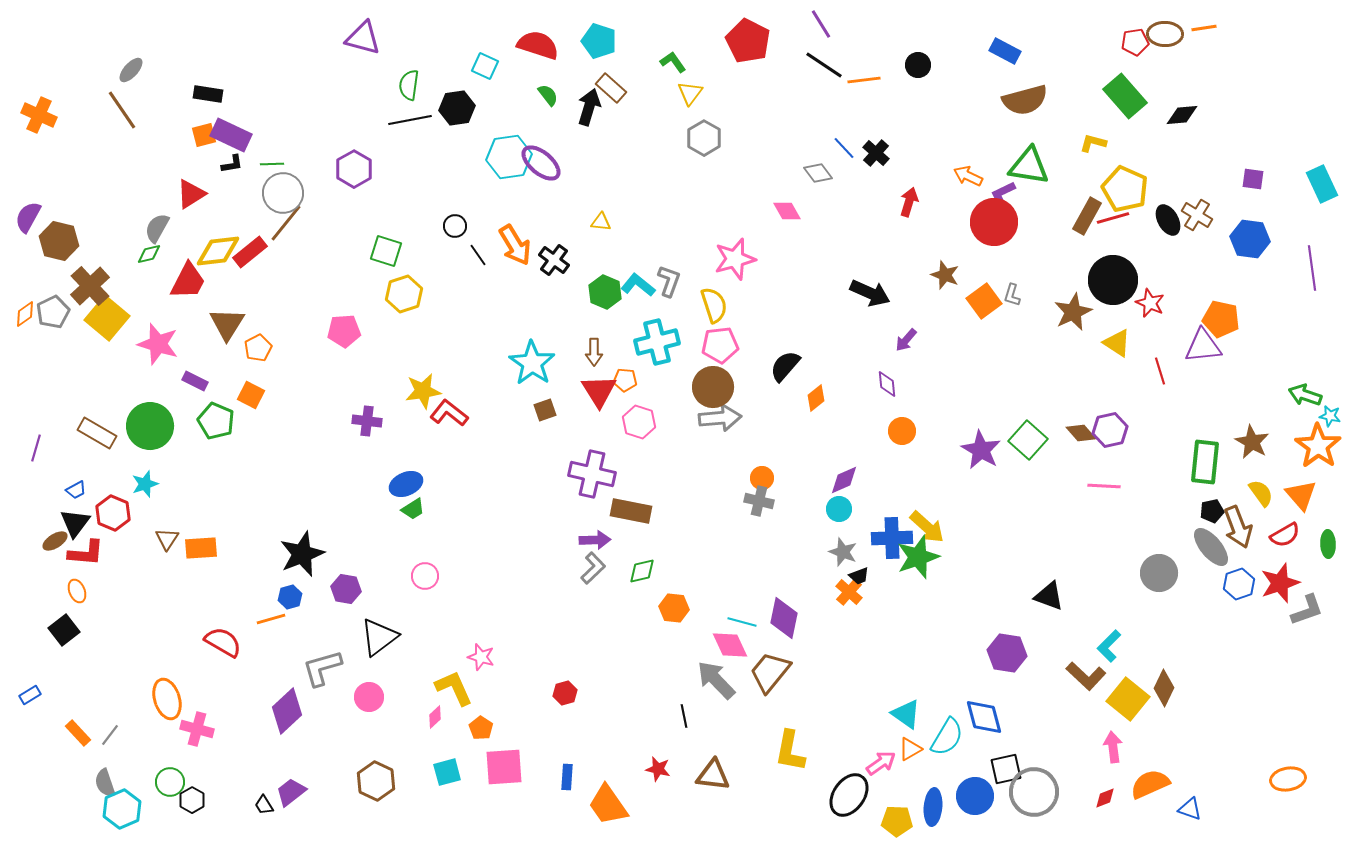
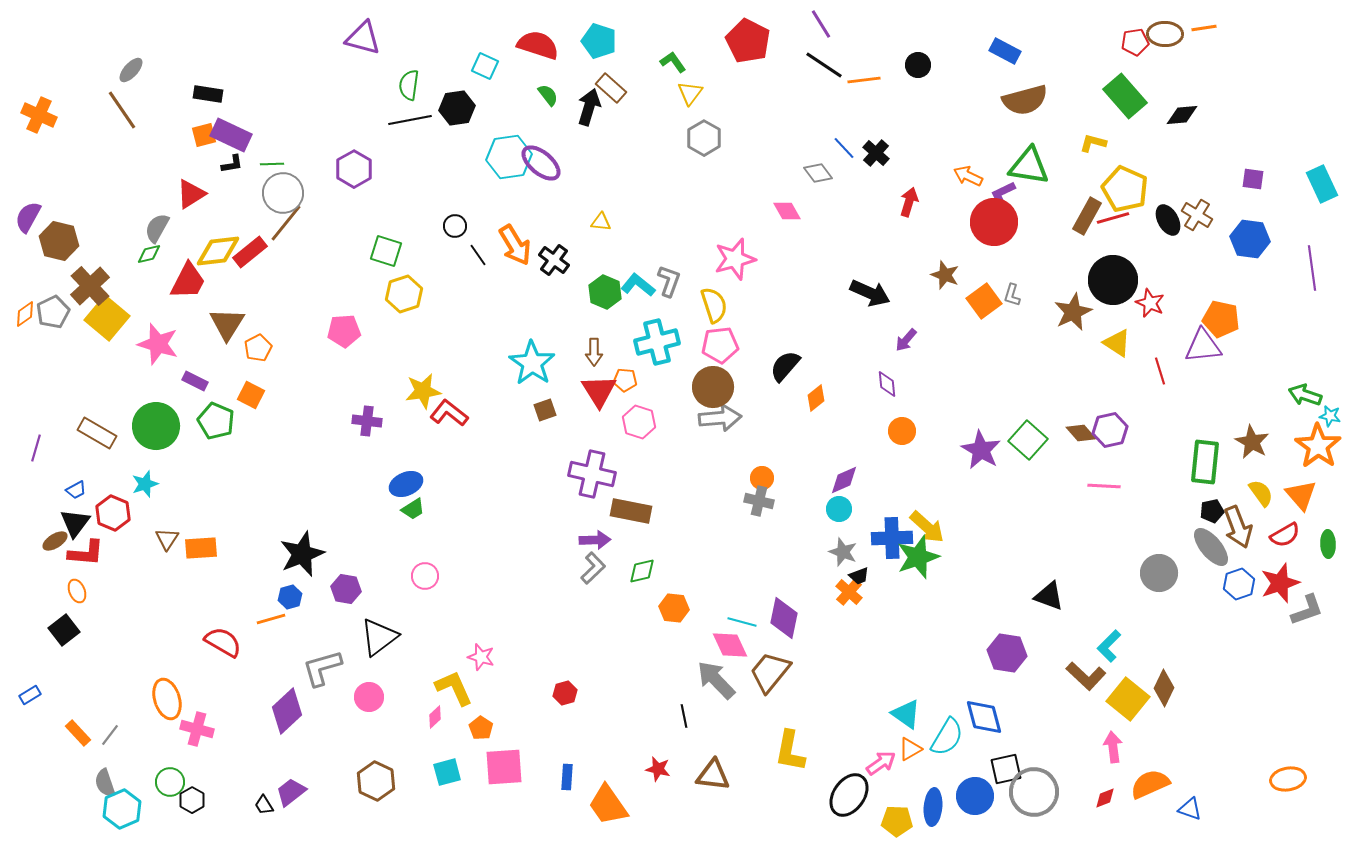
green circle at (150, 426): moved 6 px right
